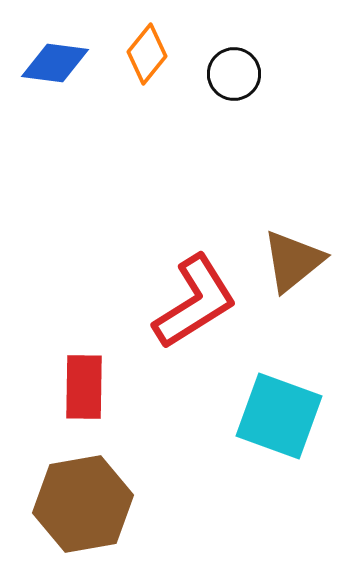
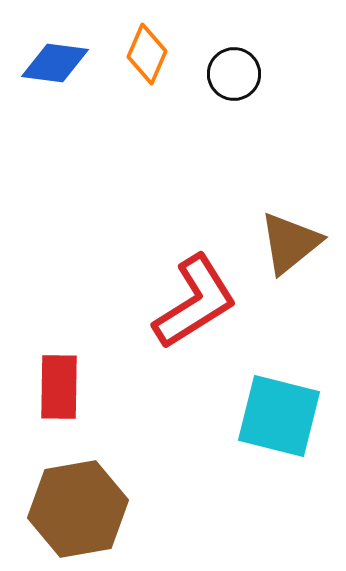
orange diamond: rotated 16 degrees counterclockwise
brown triangle: moved 3 px left, 18 px up
red rectangle: moved 25 px left
cyan square: rotated 6 degrees counterclockwise
brown hexagon: moved 5 px left, 5 px down
